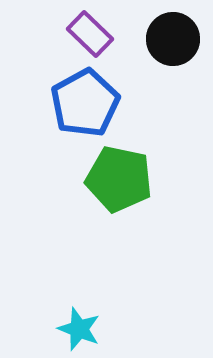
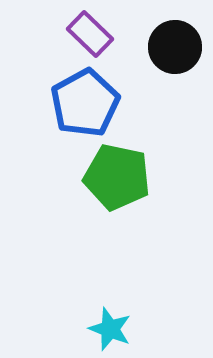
black circle: moved 2 px right, 8 px down
green pentagon: moved 2 px left, 2 px up
cyan star: moved 31 px right
